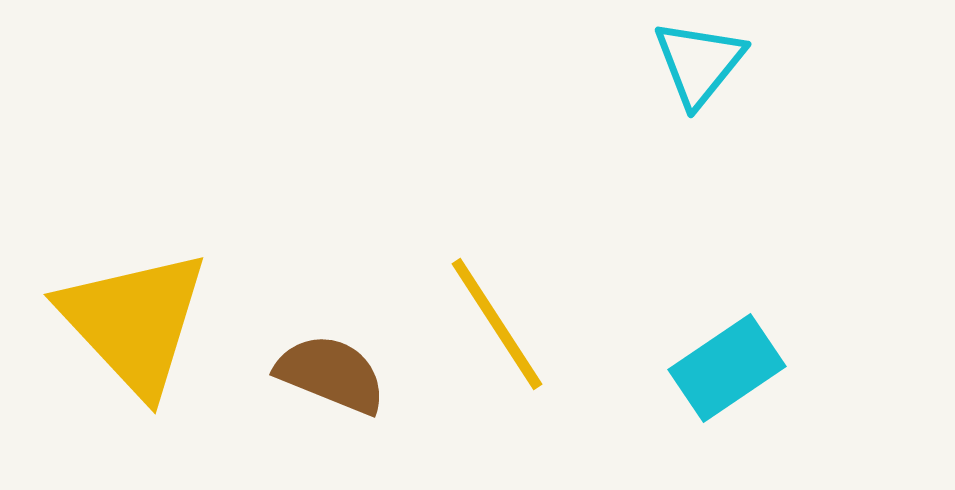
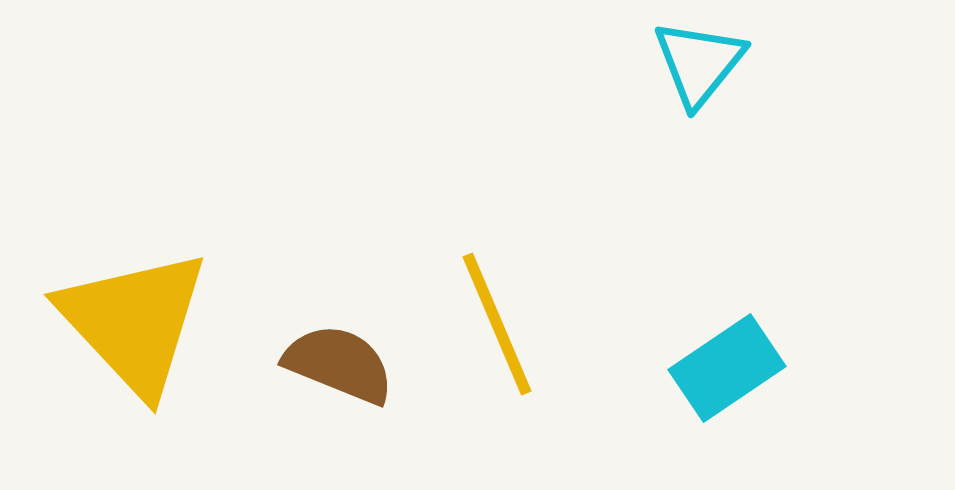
yellow line: rotated 10 degrees clockwise
brown semicircle: moved 8 px right, 10 px up
